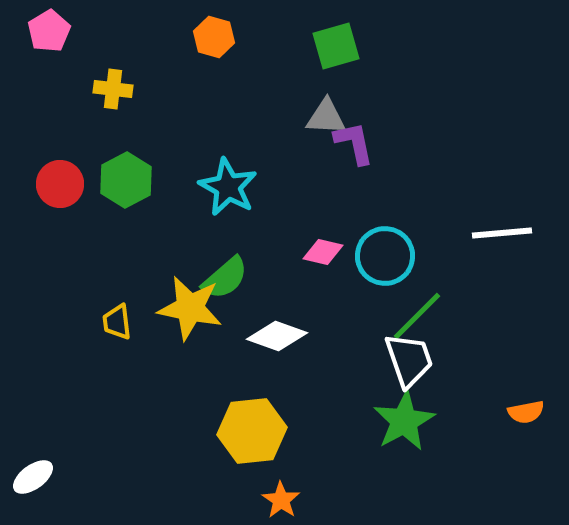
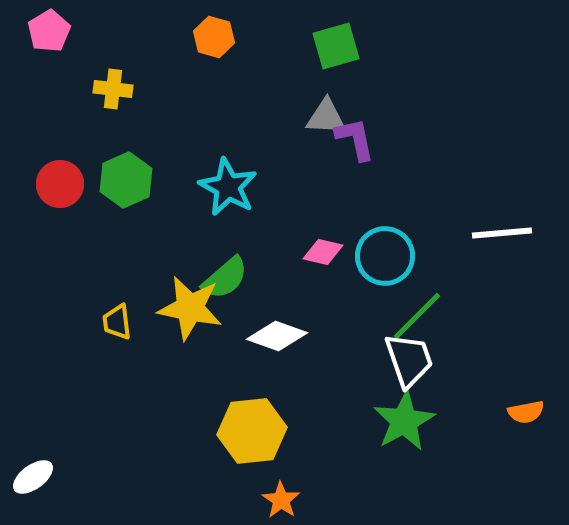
purple L-shape: moved 1 px right, 4 px up
green hexagon: rotated 4 degrees clockwise
